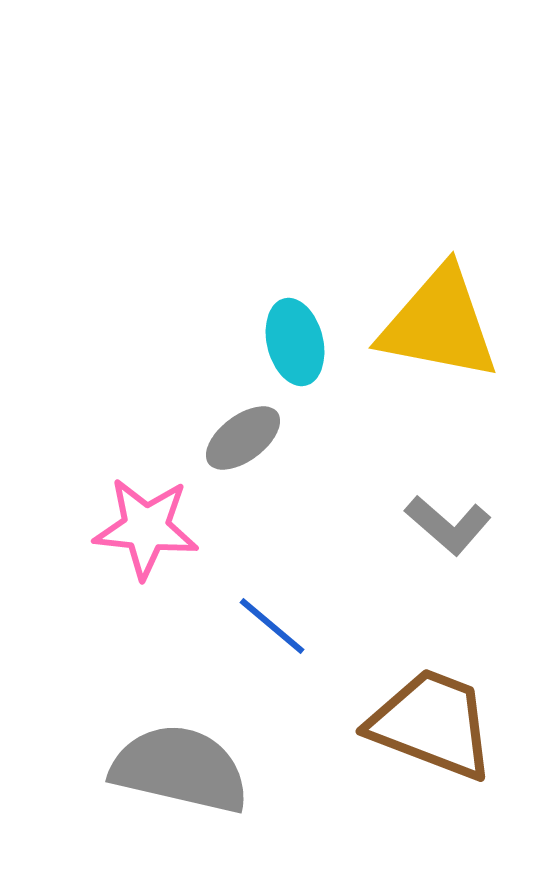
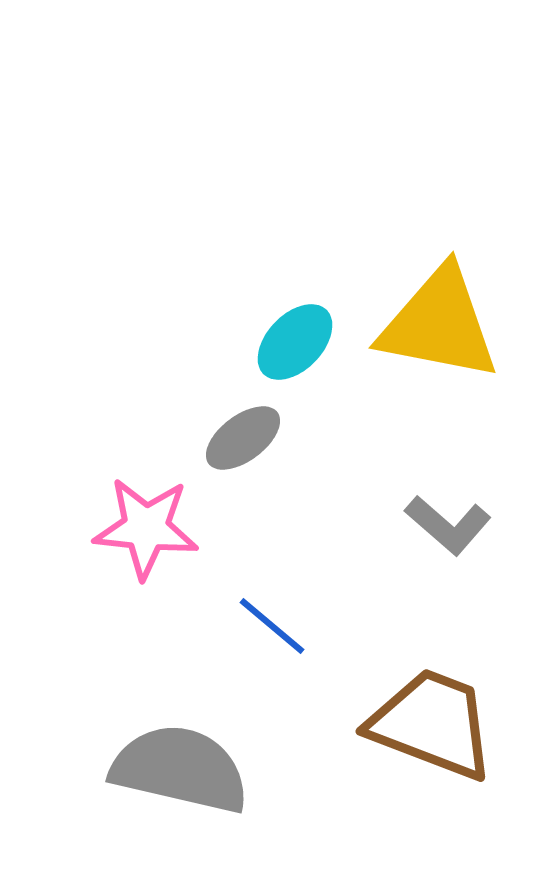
cyan ellipse: rotated 58 degrees clockwise
